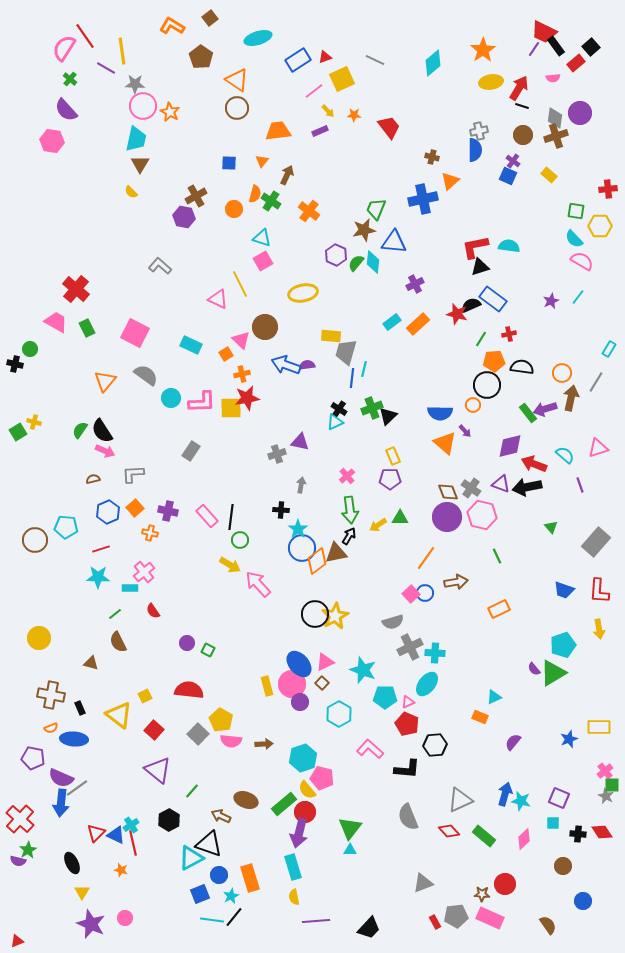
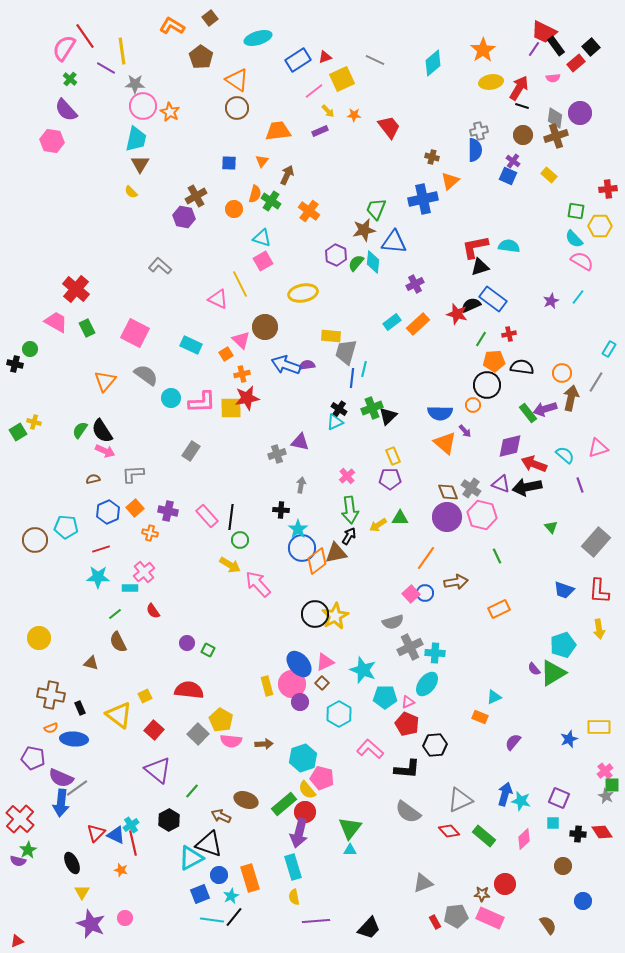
gray semicircle at (408, 817): moved 5 px up; rotated 32 degrees counterclockwise
